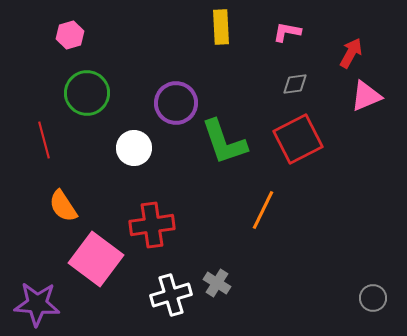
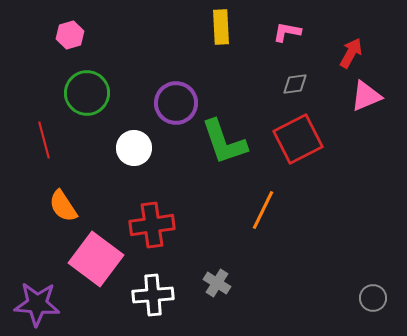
white cross: moved 18 px left; rotated 12 degrees clockwise
